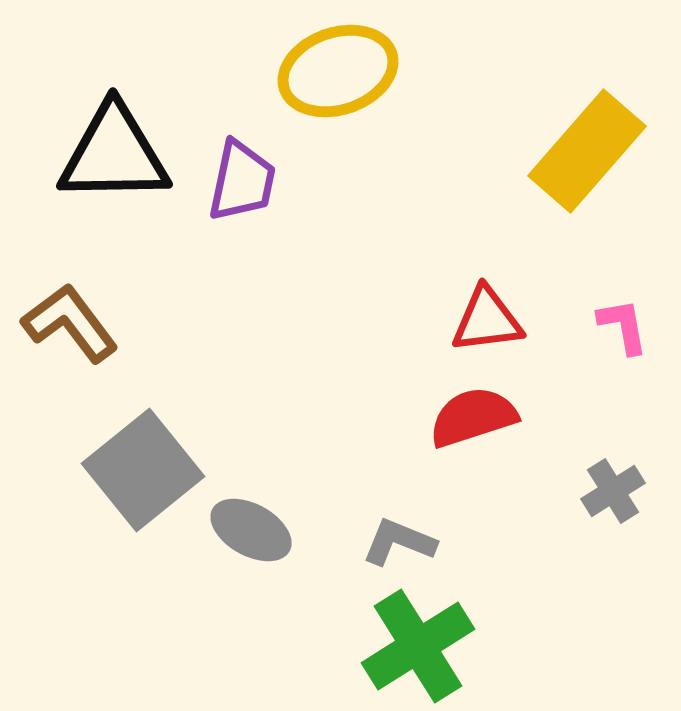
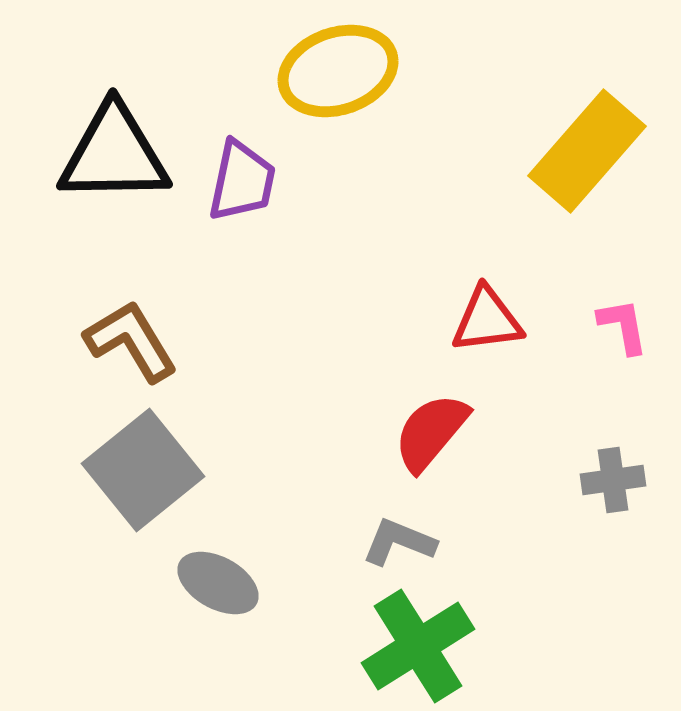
brown L-shape: moved 61 px right, 18 px down; rotated 6 degrees clockwise
red semicircle: moved 42 px left, 15 px down; rotated 32 degrees counterclockwise
gray cross: moved 11 px up; rotated 24 degrees clockwise
gray ellipse: moved 33 px left, 53 px down
